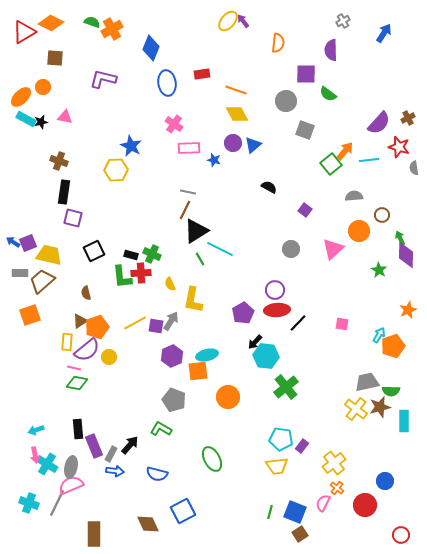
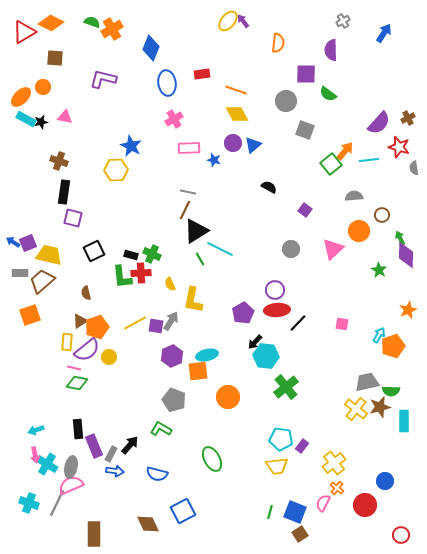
pink cross at (174, 124): moved 5 px up; rotated 24 degrees clockwise
